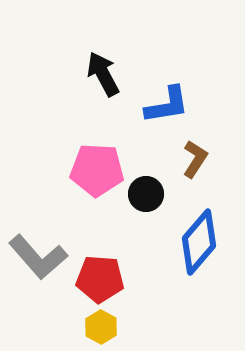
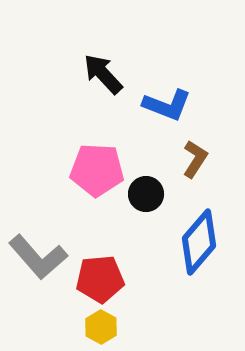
black arrow: rotated 15 degrees counterclockwise
blue L-shape: rotated 30 degrees clockwise
red pentagon: rotated 9 degrees counterclockwise
